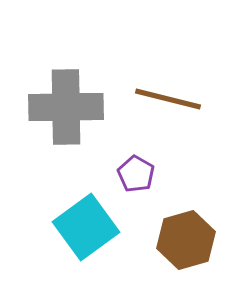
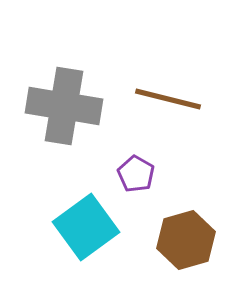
gray cross: moved 2 px left, 1 px up; rotated 10 degrees clockwise
